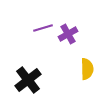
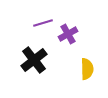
purple line: moved 5 px up
black cross: moved 6 px right, 20 px up
